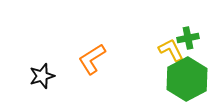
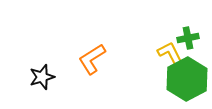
yellow L-shape: moved 1 px left, 3 px down
black star: moved 1 px down
